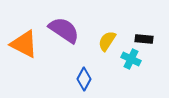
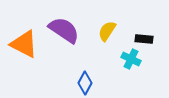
yellow semicircle: moved 10 px up
blue diamond: moved 1 px right, 4 px down
